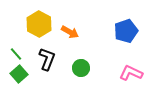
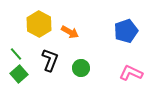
black L-shape: moved 3 px right, 1 px down
